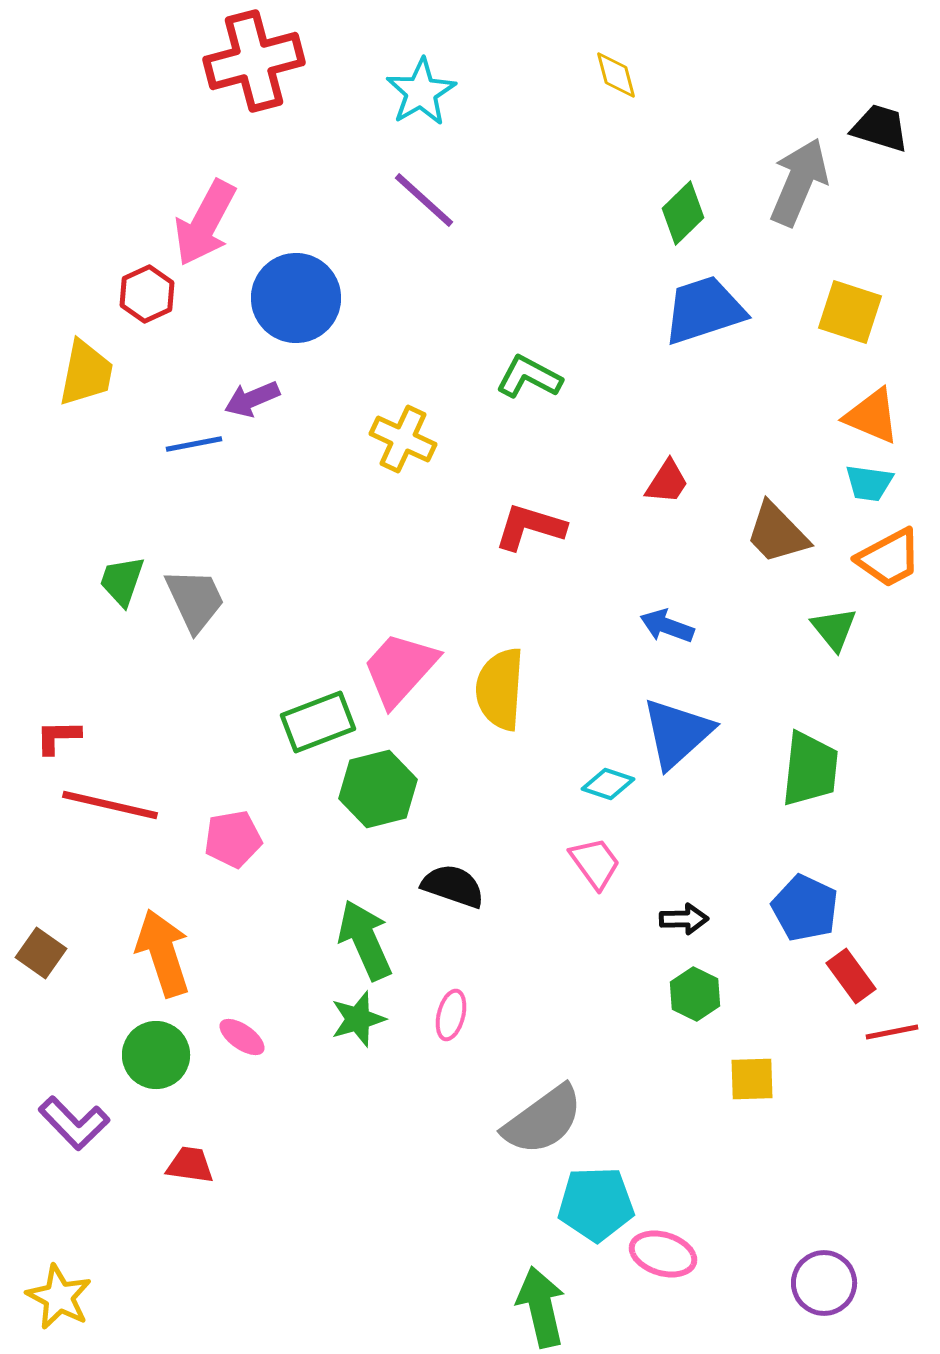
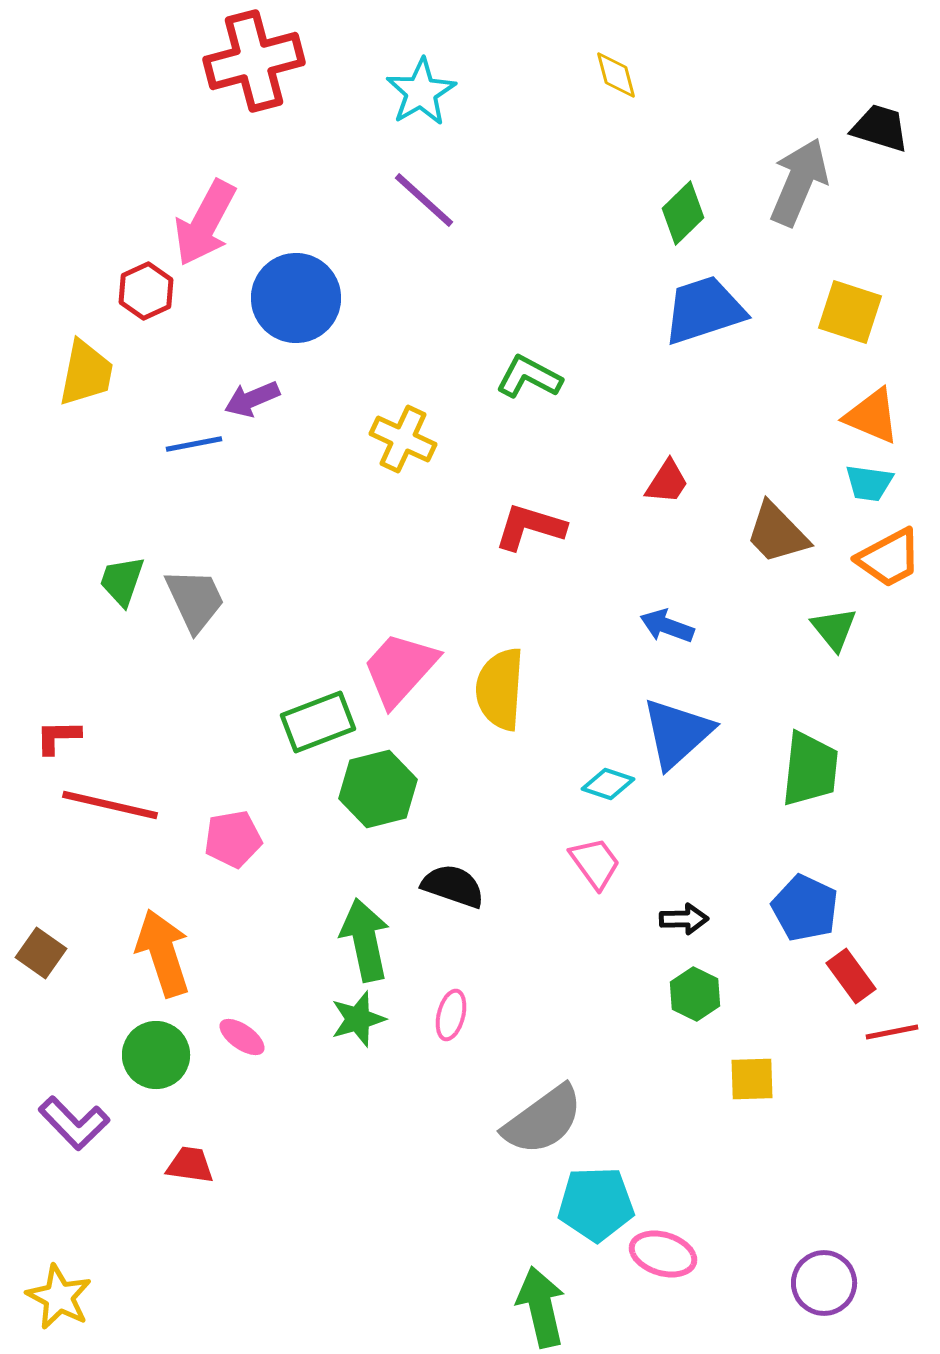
red hexagon at (147, 294): moved 1 px left, 3 px up
green arrow at (365, 940): rotated 12 degrees clockwise
